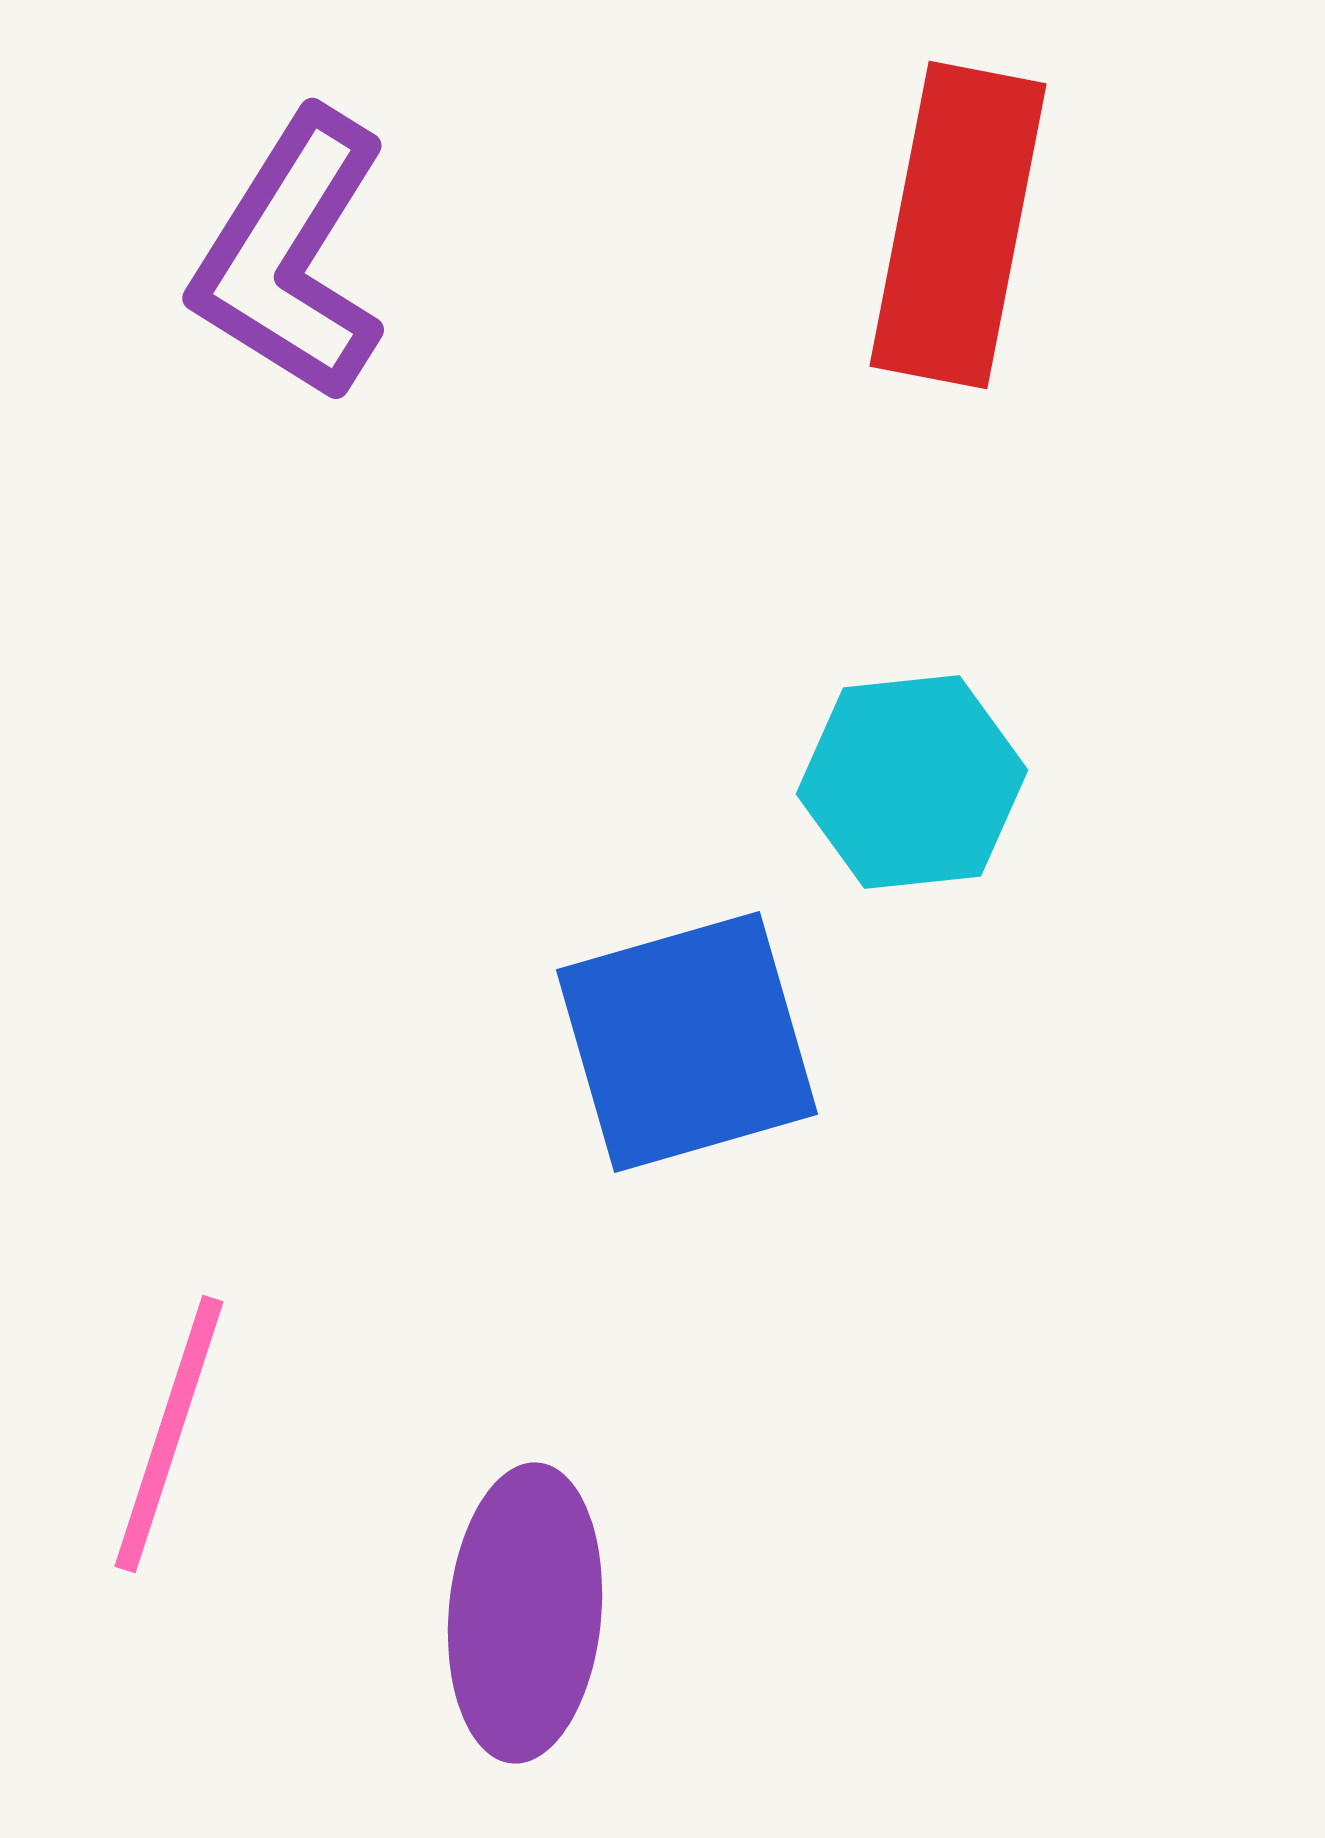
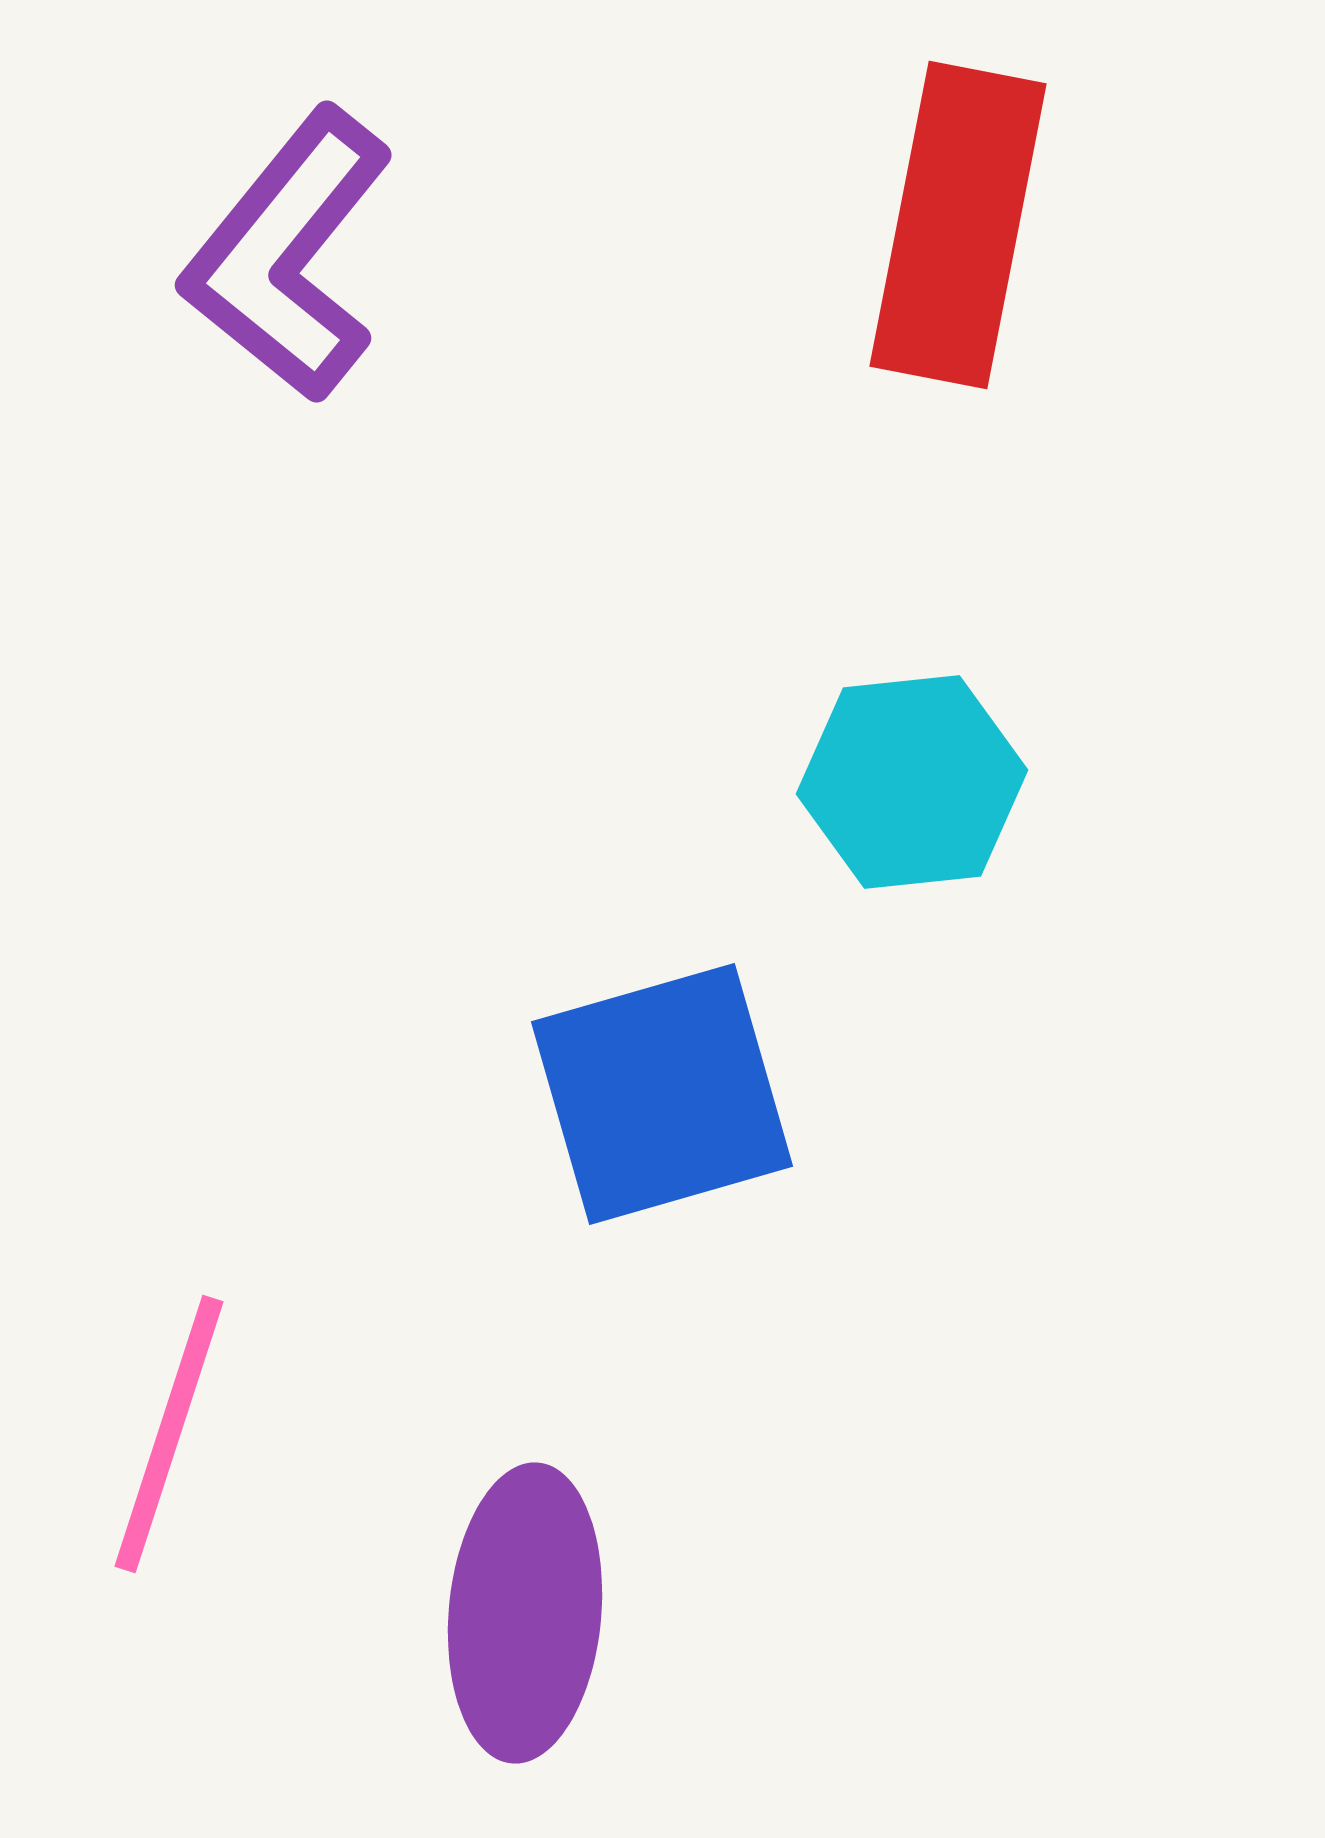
purple L-shape: moved 3 px left, 1 px up; rotated 7 degrees clockwise
blue square: moved 25 px left, 52 px down
